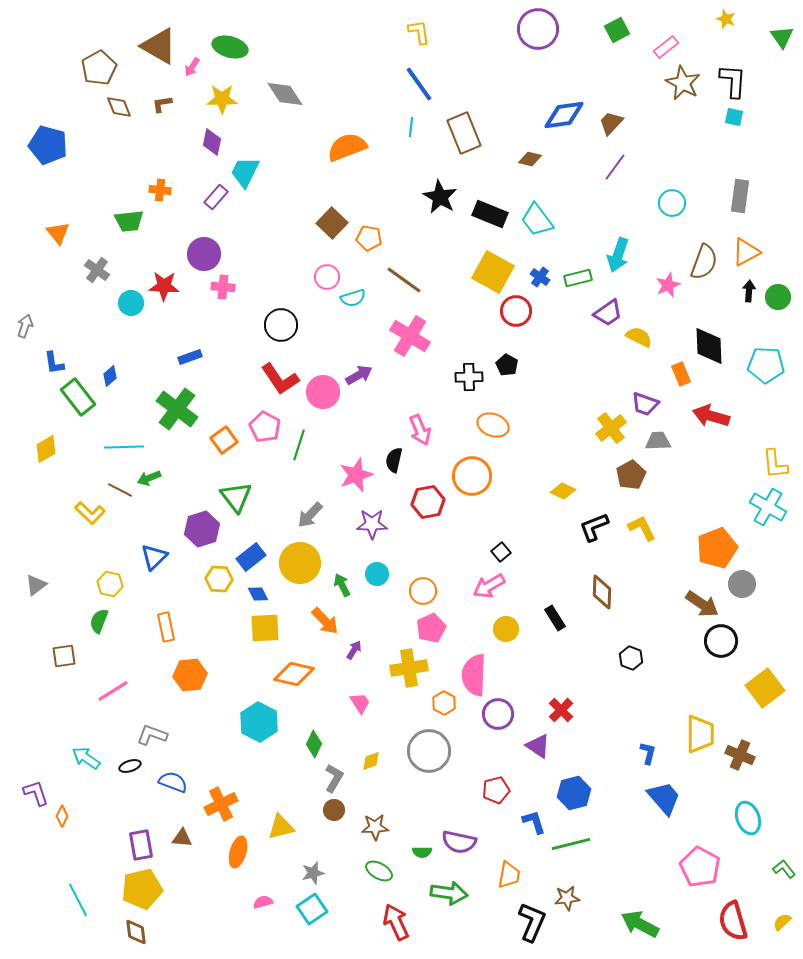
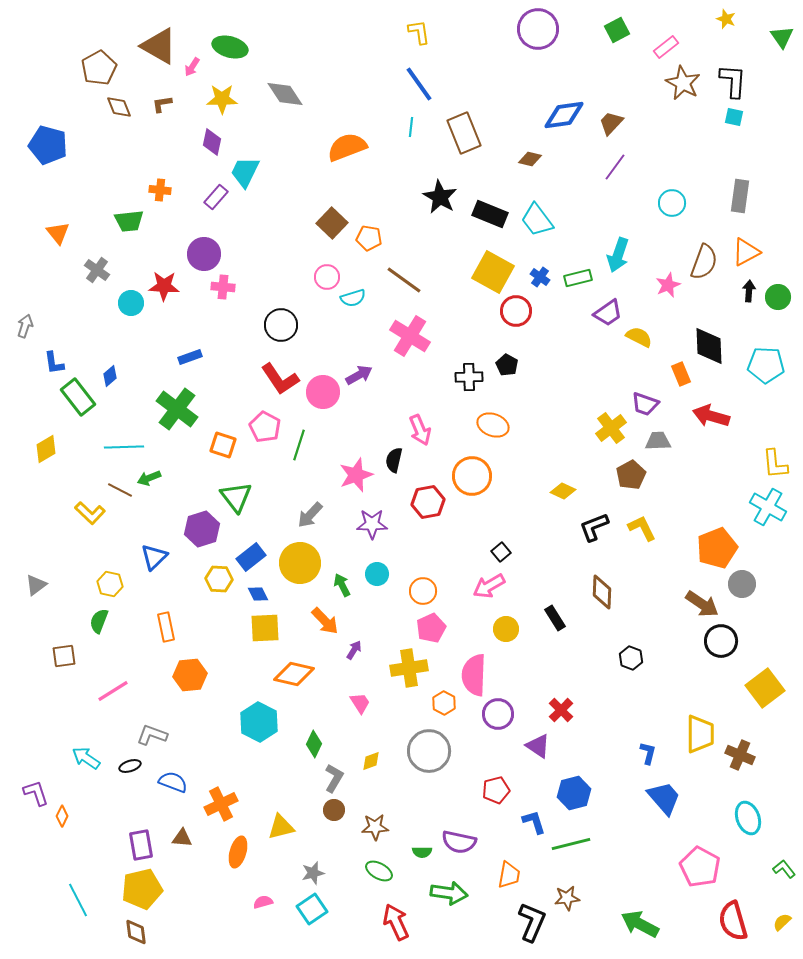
orange square at (224, 440): moved 1 px left, 5 px down; rotated 36 degrees counterclockwise
